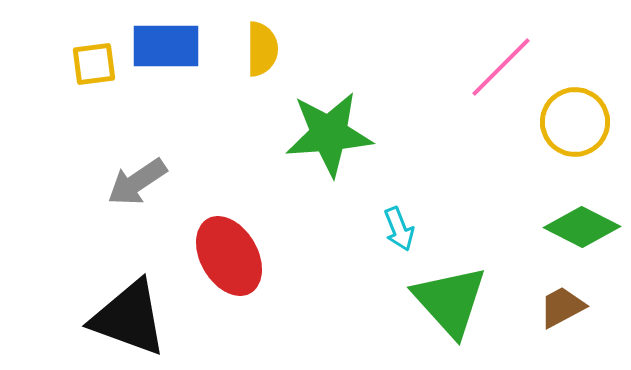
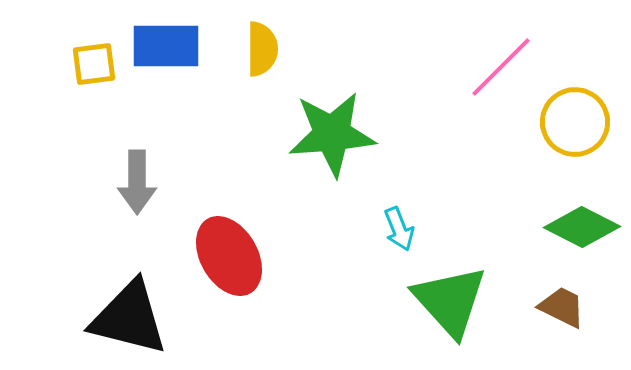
green star: moved 3 px right
gray arrow: rotated 56 degrees counterclockwise
brown trapezoid: rotated 54 degrees clockwise
black triangle: rotated 6 degrees counterclockwise
